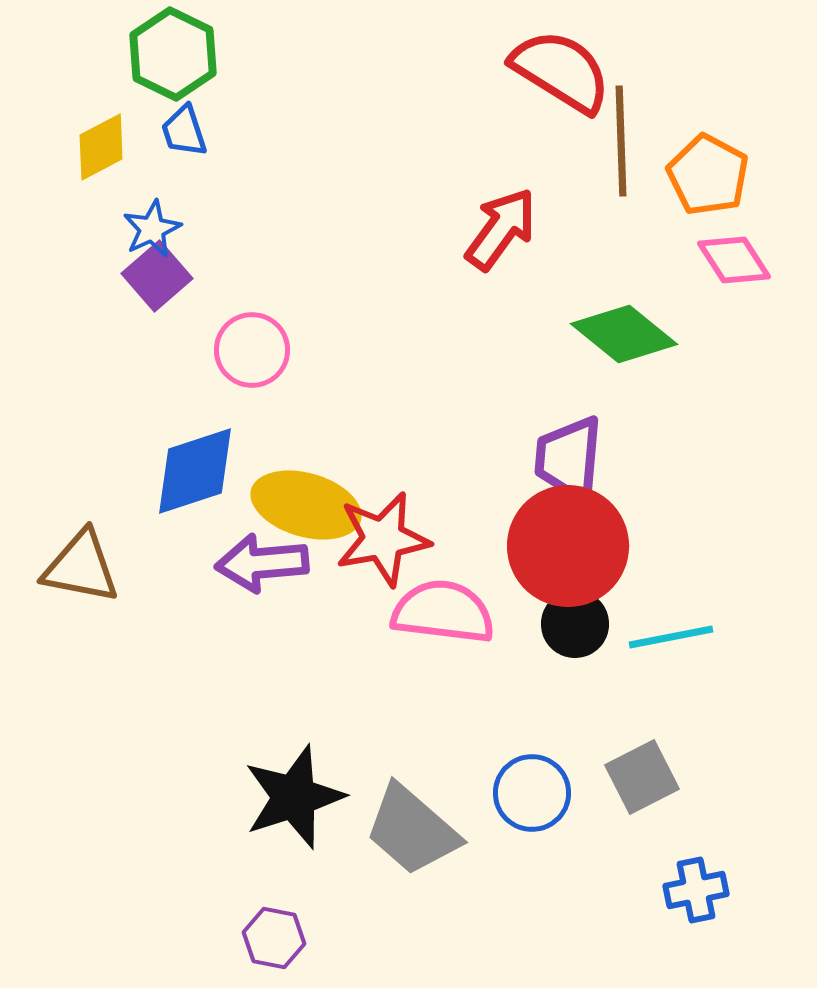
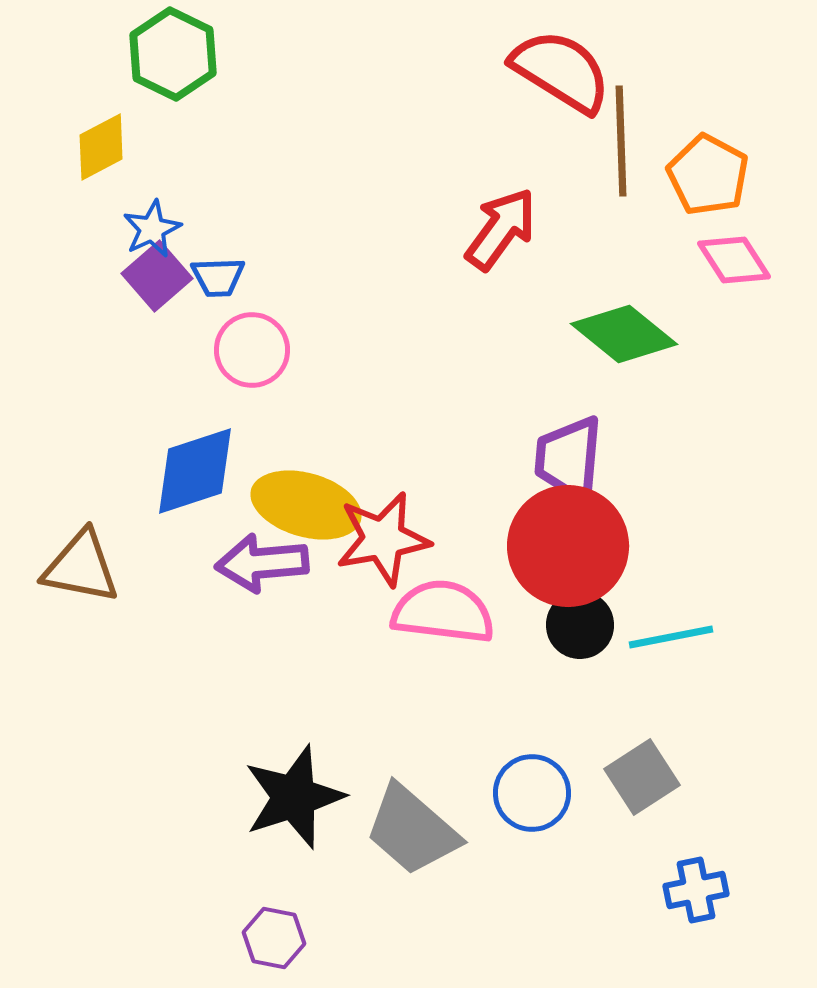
blue trapezoid: moved 34 px right, 146 px down; rotated 74 degrees counterclockwise
black circle: moved 5 px right, 1 px down
gray square: rotated 6 degrees counterclockwise
